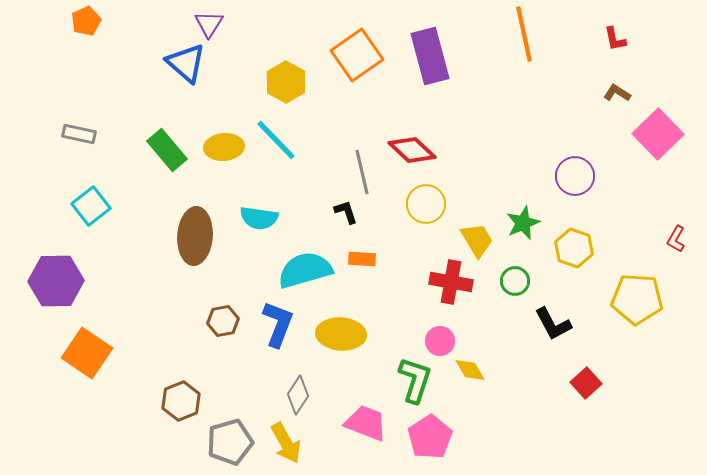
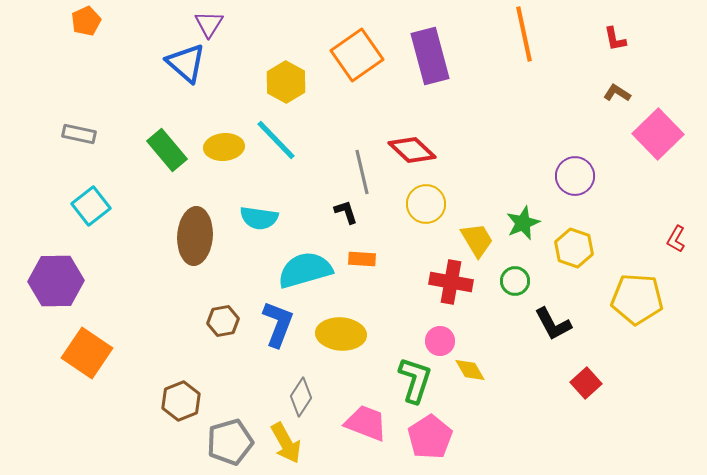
gray diamond at (298, 395): moved 3 px right, 2 px down
